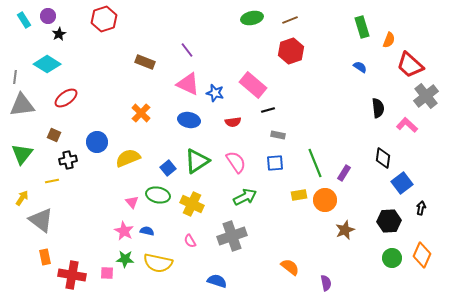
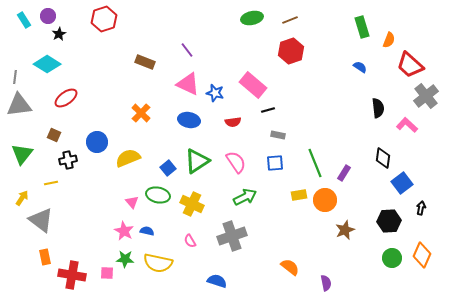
gray triangle at (22, 105): moved 3 px left
yellow line at (52, 181): moved 1 px left, 2 px down
